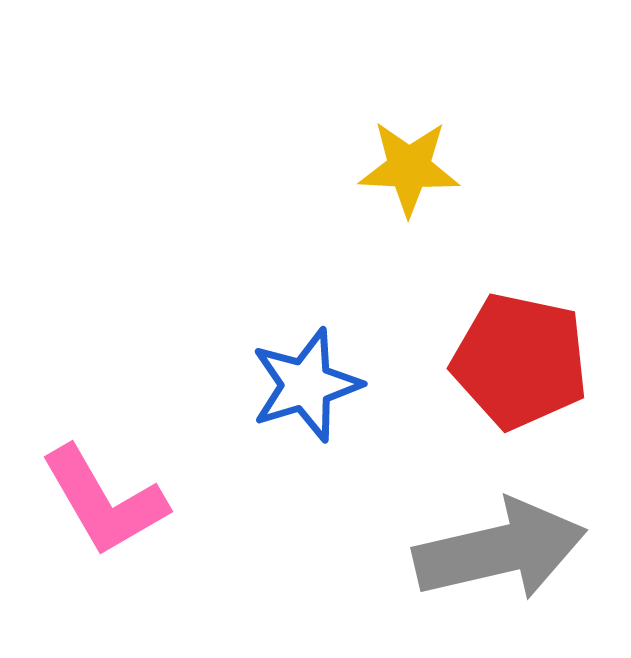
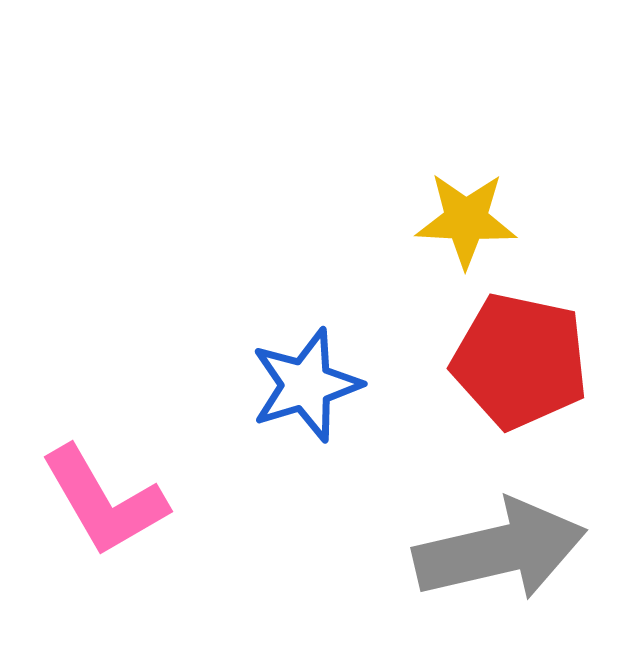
yellow star: moved 57 px right, 52 px down
